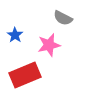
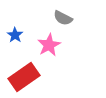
pink star: rotated 15 degrees counterclockwise
red rectangle: moved 1 px left, 2 px down; rotated 12 degrees counterclockwise
